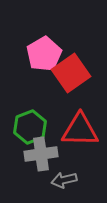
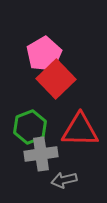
red square: moved 15 px left, 6 px down; rotated 9 degrees counterclockwise
